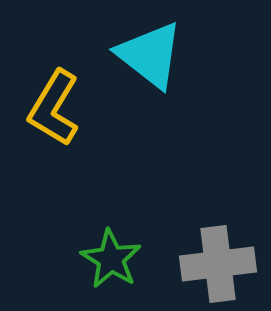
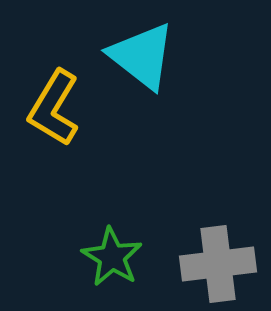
cyan triangle: moved 8 px left, 1 px down
green star: moved 1 px right, 2 px up
